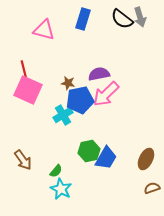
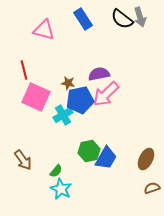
blue rectangle: rotated 50 degrees counterclockwise
pink square: moved 8 px right, 7 px down
